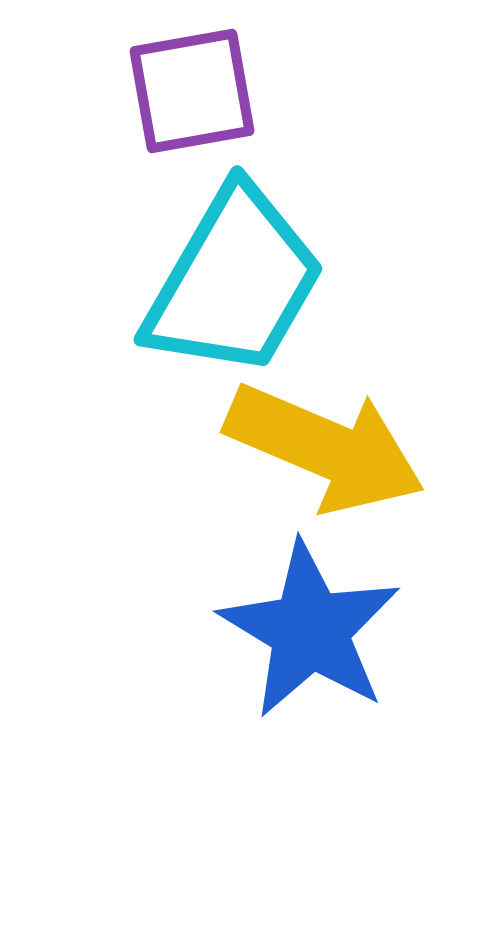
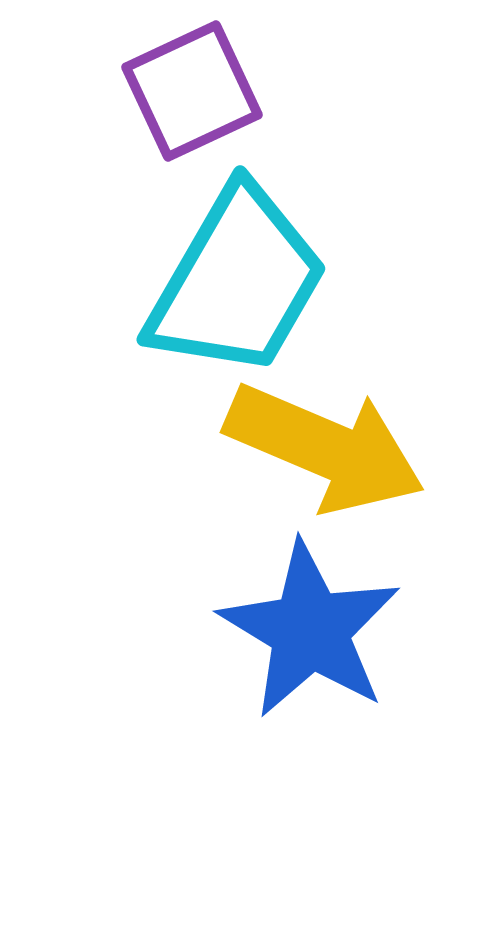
purple square: rotated 15 degrees counterclockwise
cyan trapezoid: moved 3 px right
